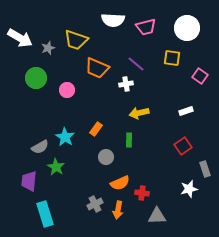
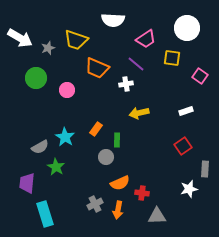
pink trapezoid: moved 12 px down; rotated 20 degrees counterclockwise
green rectangle: moved 12 px left
gray rectangle: rotated 21 degrees clockwise
purple trapezoid: moved 2 px left, 2 px down
